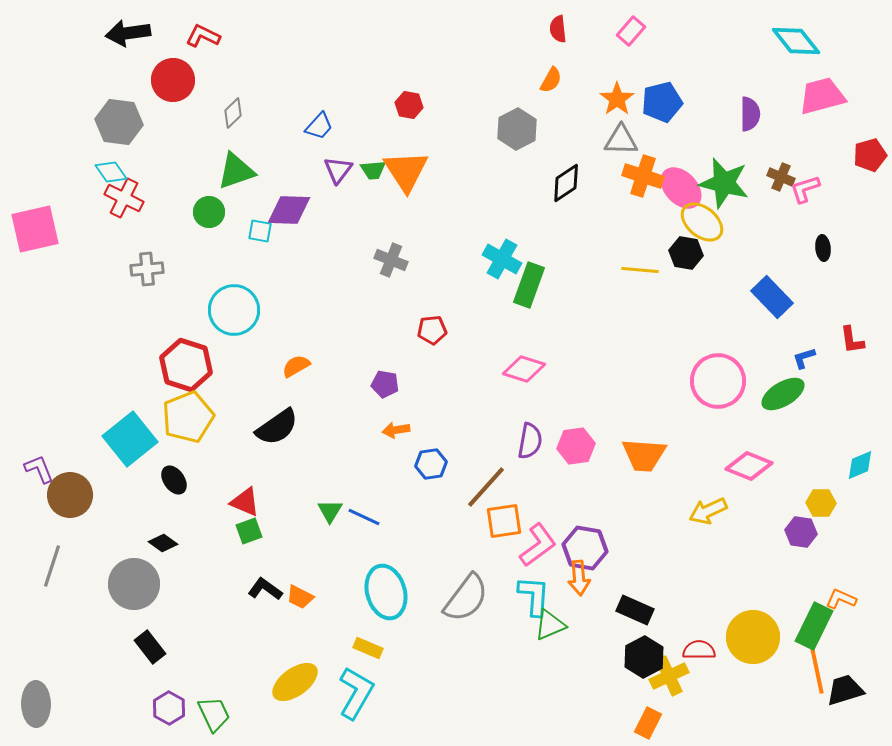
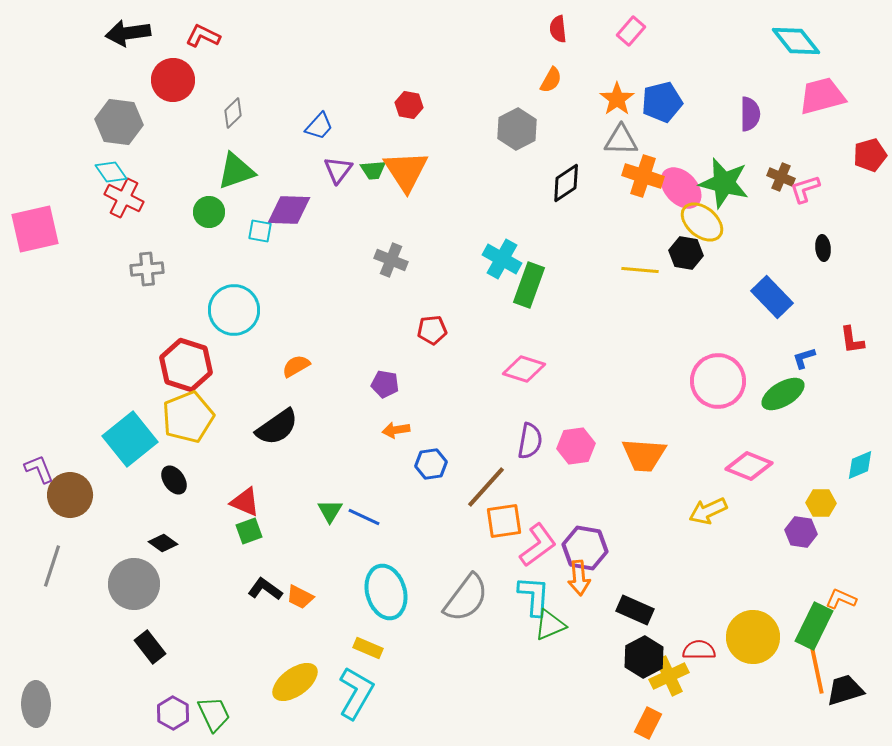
purple hexagon at (169, 708): moved 4 px right, 5 px down
